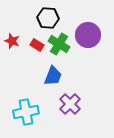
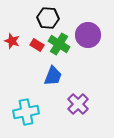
purple cross: moved 8 px right
